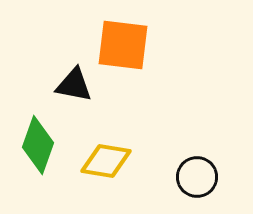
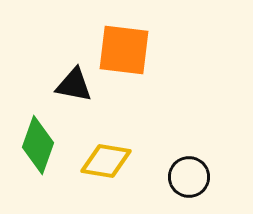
orange square: moved 1 px right, 5 px down
black circle: moved 8 px left
